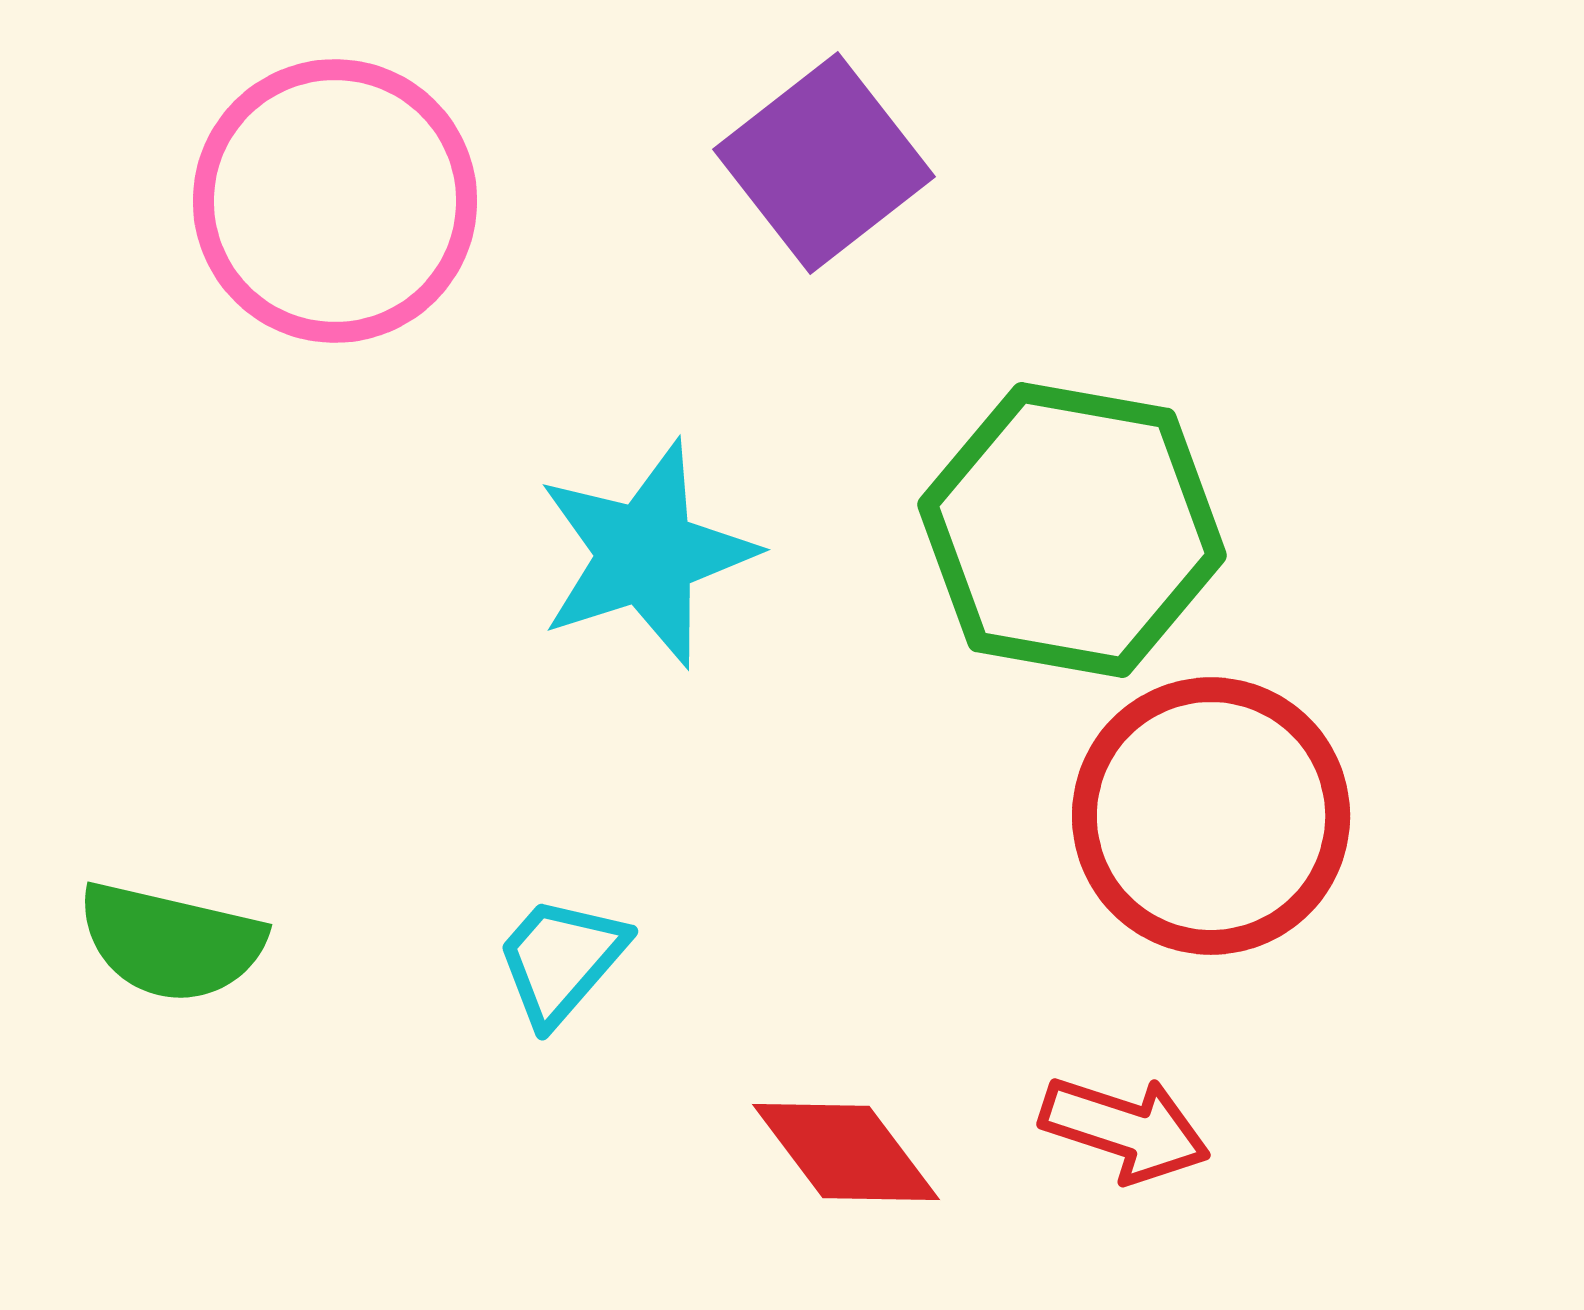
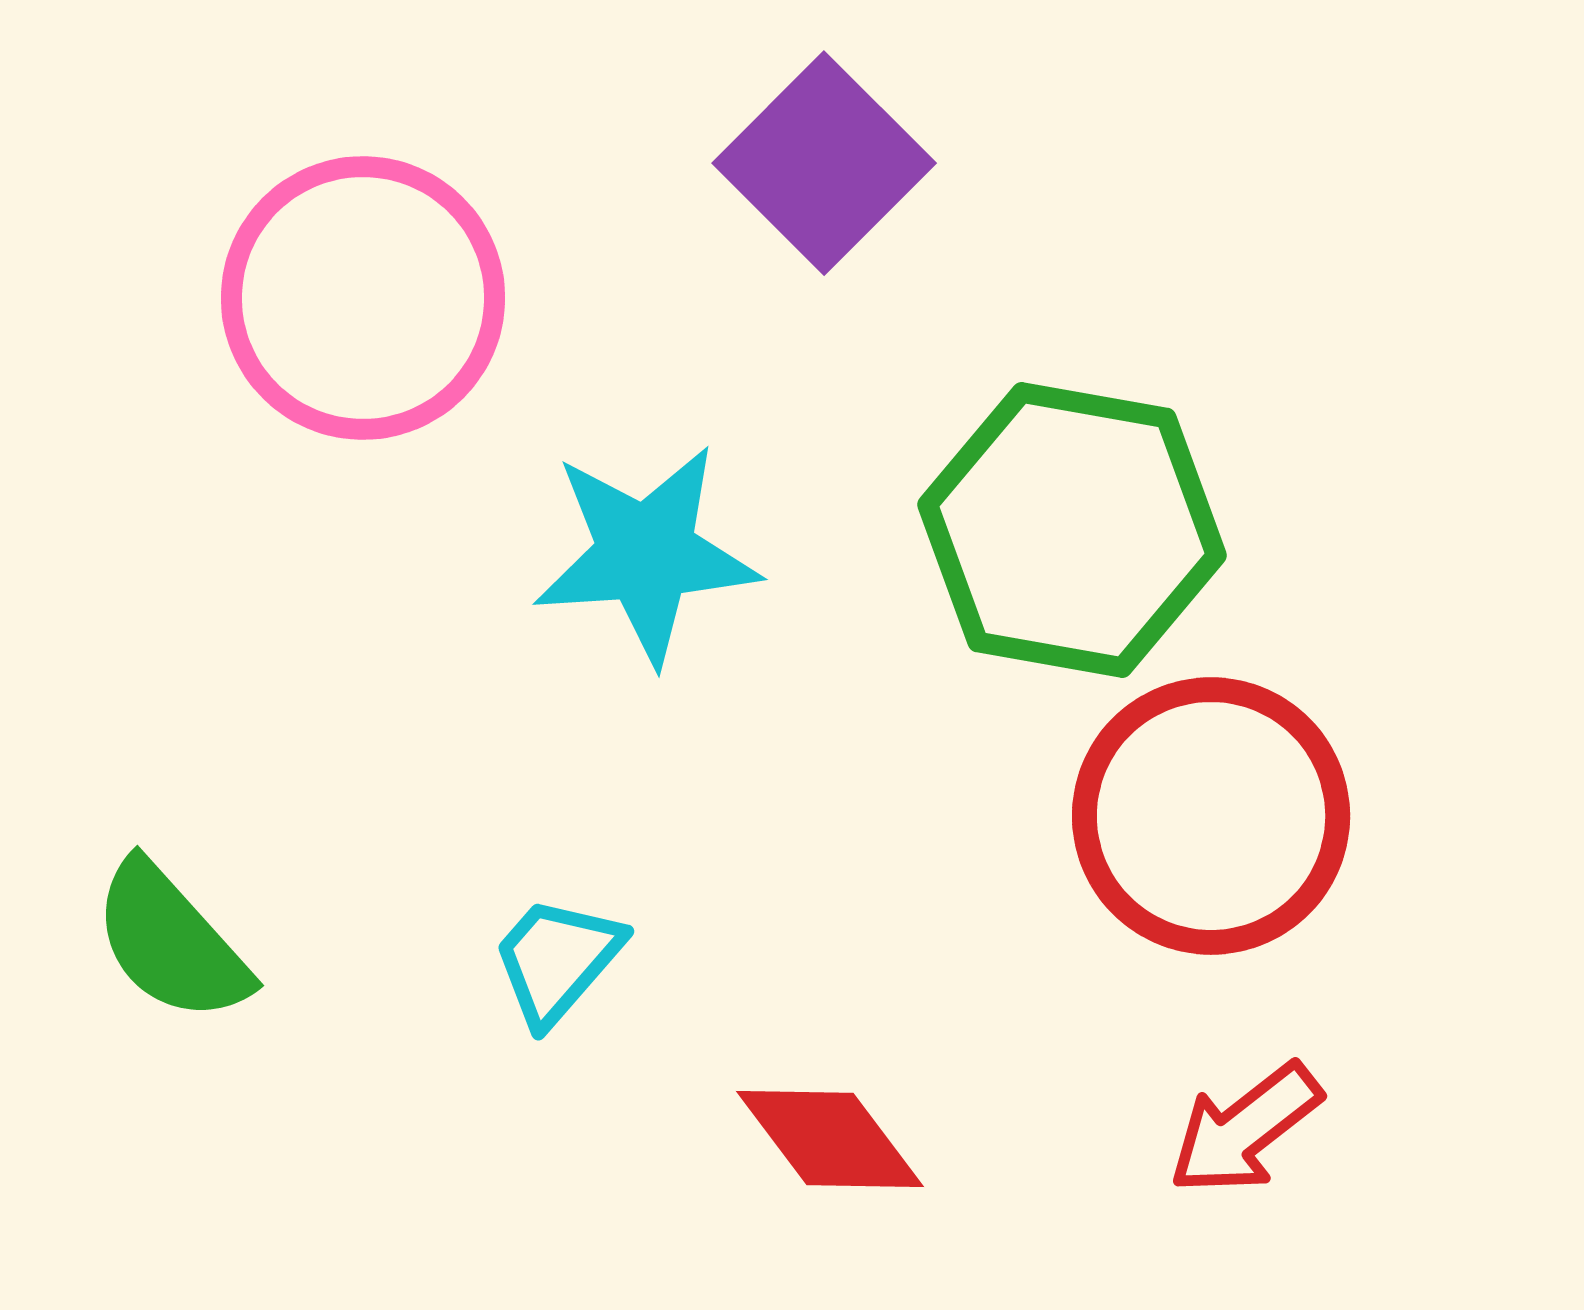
purple square: rotated 7 degrees counterclockwise
pink circle: moved 28 px right, 97 px down
cyan star: rotated 14 degrees clockwise
green semicircle: rotated 35 degrees clockwise
cyan trapezoid: moved 4 px left
red arrow: moved 120 px right; rotated 124 degrees clockwise
red diamond: moved 16 px left, 13 px up
